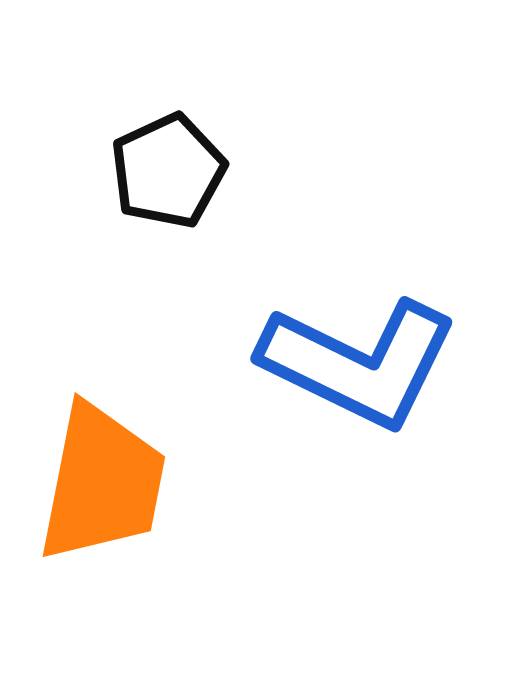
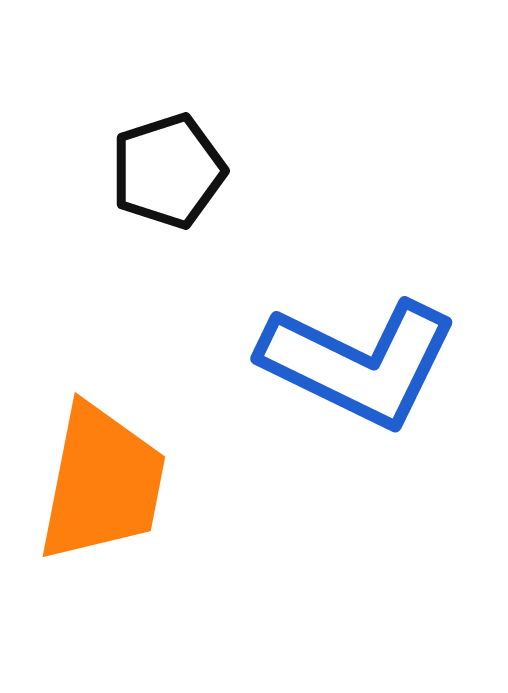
black pentagon: rotated 7 degrees clockwise
